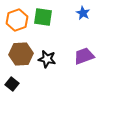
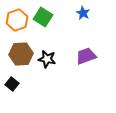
green square: rotated 24 degrees clockwise
purple trapezoid: moved 2 px right
